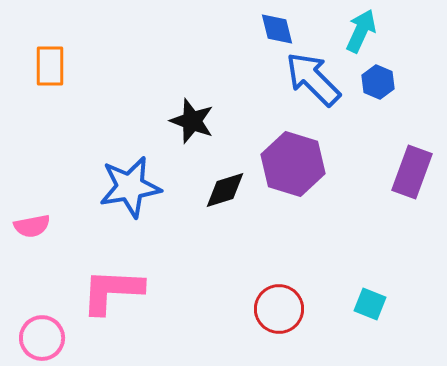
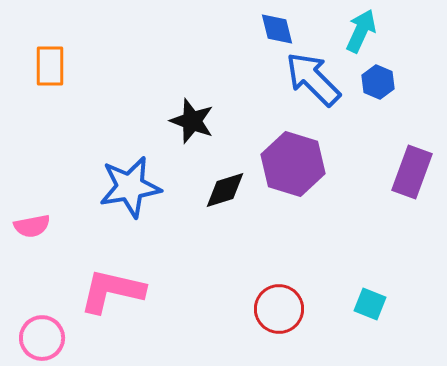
pink L-shape: rotated 10 degrees clockwise
